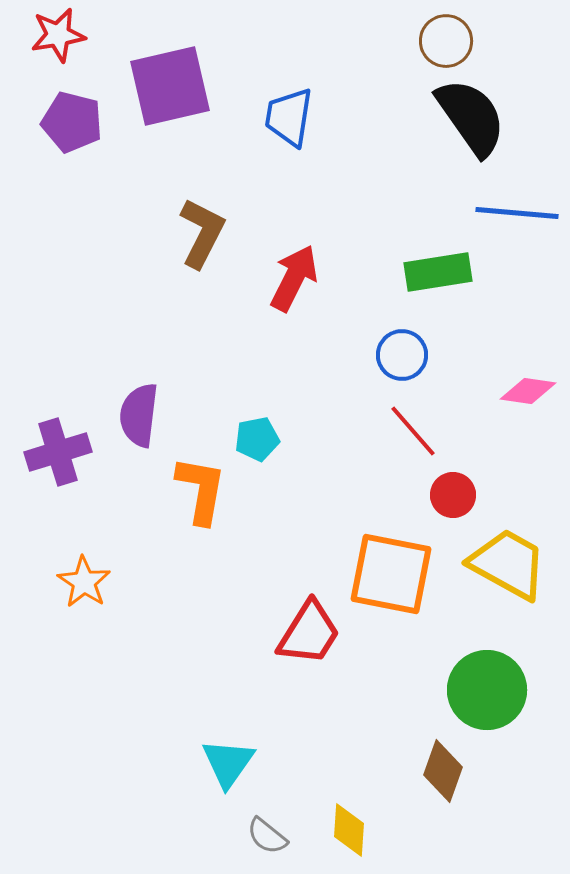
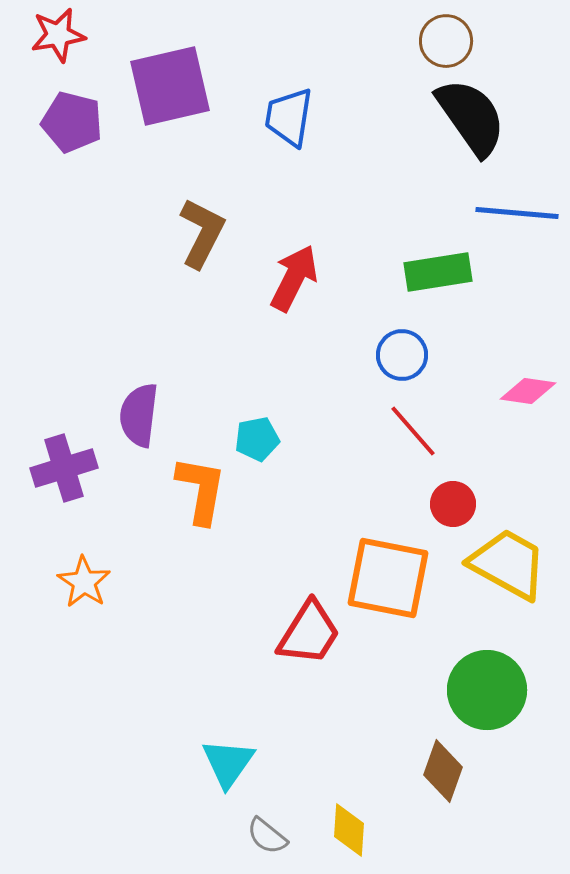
purple cross: moved 6 px right, 16 px down
red circle: moved 9 px down
orange square: moved 3 px left, 4 px down
